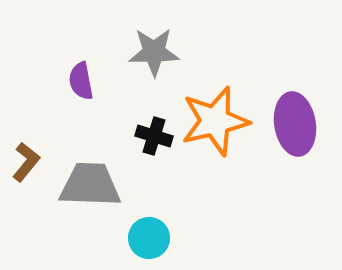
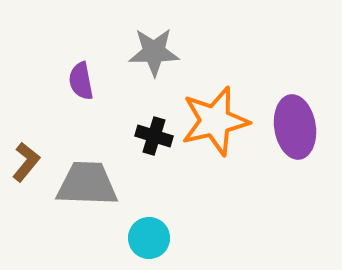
purple ellipse: moved 3 px down
gray trapezoid: moved 3 px left, 1 px up
